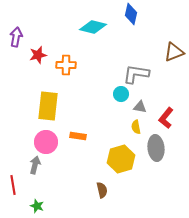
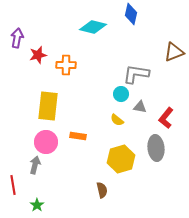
purple arrow: moved 1 px right, 1 px down
yellow semicircle: moved 19 px left, 7 px up; rotated 40 degrees counterclockwise
green star: moved 1 px up; rotated 16 degrees clockwise
